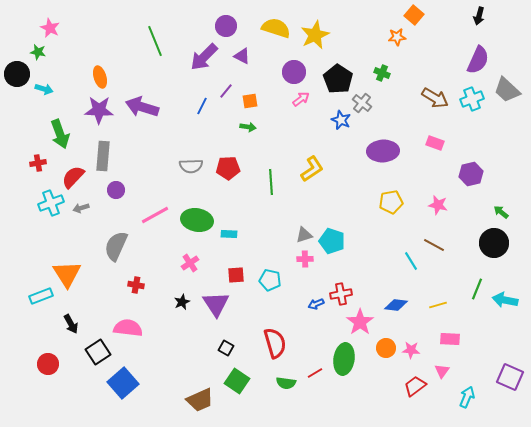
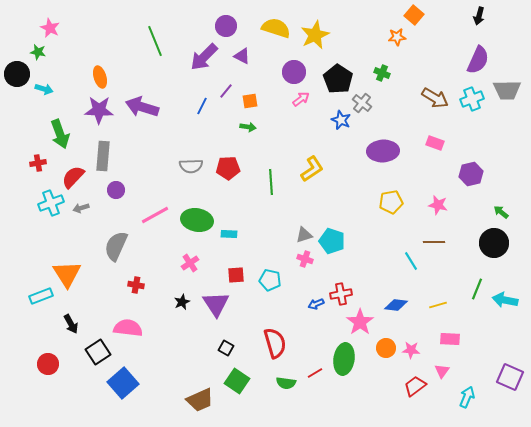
gray trapezoid at (507, 90): rotated 44 degrees counterclockwise
brown line at (434, 245): moved 3 px up; rotated 30 degrees counterclockwise
pink cross at (305, 259): rotated 21 degrees clockwise
